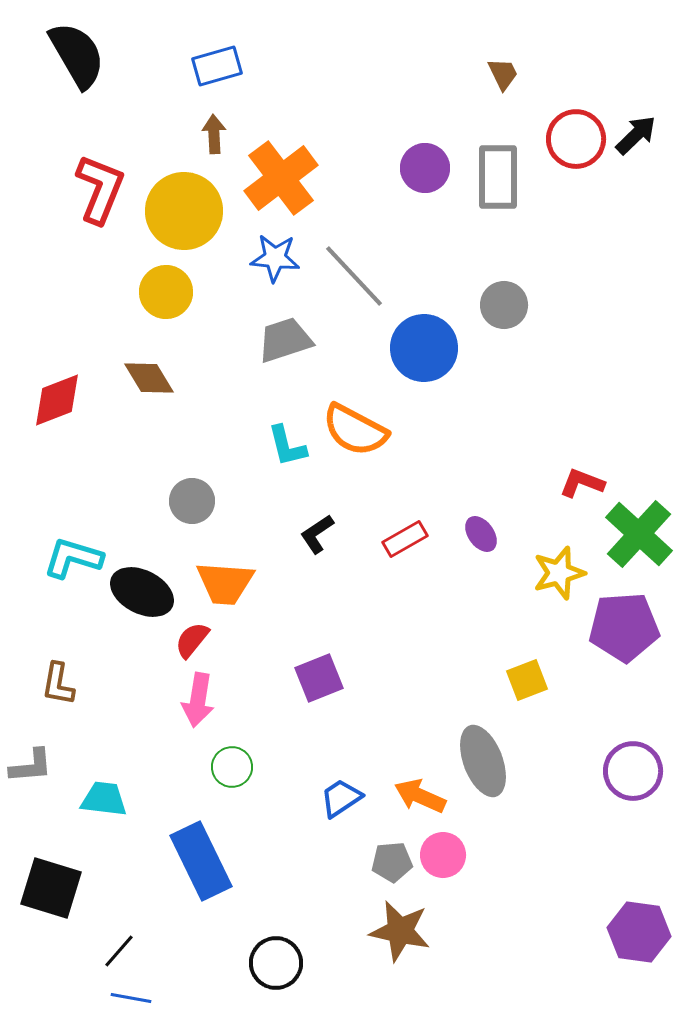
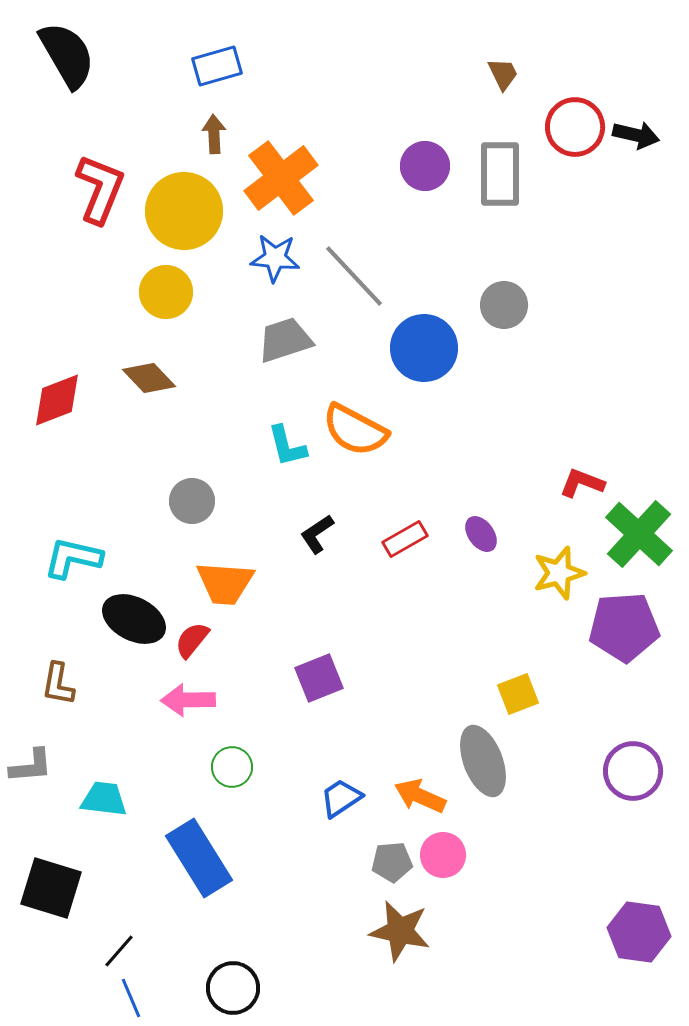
black semicircle at (77, 55): moved 10 px left
black arrow at (636, 135): rotated 57 degrees clockwise
red circle at (576, 139): moved 1 px left, 12 px up
purple circle at (425, 168): moved 2 px up
gray rectangle at (498, 177): moved 2 px right, 3 px up
brown diamond at (149, 378): rotated 12 degrees counterclockwise
cyan L-shape at (73, 558): rotated 4 degrees counterclockwise
black ellipse at (142, 592): moved 8 px left, 27 px down
yellow square at (527, 680): moved 9 px left, 14 px down
pink arrow at (198, 700): moved 10 px left; rotated 80 degrees clockwise
blue rectangle at (201, 861): moved 2 px left, 3 px up; rotated 6 degrees counterclockwise
black circle at (276, 963): moved 43 px left, 25 px down
blue line at (131, 998): rotated 57 degrees clockwise
